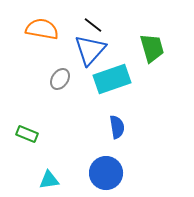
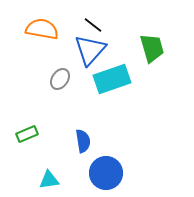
blue semicircle: moved 34 px left, 14 px down
green rectangle: rotated 45 degrees counterclockwise
